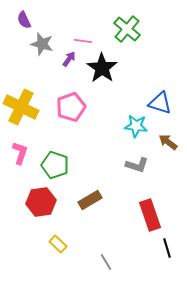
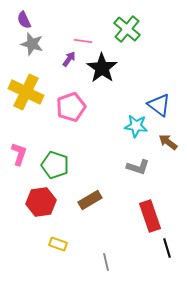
gray star: moved 10 px left
blue triangle: moved 1 px left, 2 px down; rotated 20 degrees clockwise
yellow cross: moved 5 px right, 15 px up
pink L-shape: moved 1 px left, 1 px down
gray L-shape: moved 1 px right, 2 px down
red rectangle: moved 1 px down
yellow rectangle: rotated 24 degrees counterclockwise
gray line: rotated 18 degrees clockwise
